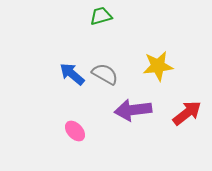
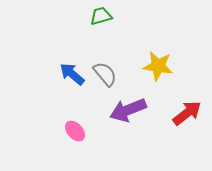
yellow star: rotated 16 degrees clockwise
gray semicircle: rotated 20 degrees clockwise
purple arrow: moved 5 px left; rotated 15 degrees counterclockwise
